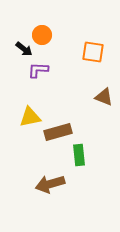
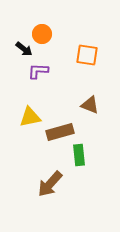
orange circle: moved 1 px up
orange square: moved 6 px left, 3 px down
purple L-shape: moved 1 px down
brown triangle: moved 14 px left, 8 px down
brown rectangle: moved 2 px right
brown arrow: rotated 32 degrees counterclockwise
